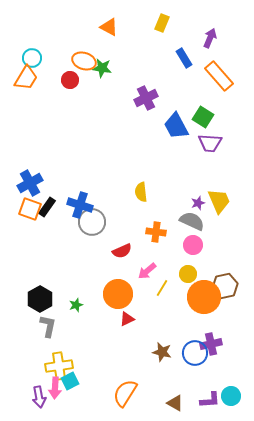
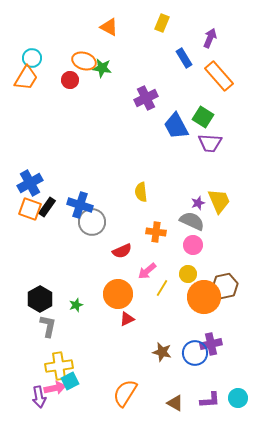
pink arrow at (55, 388): rotated 105 degrees counterclockwise
cyan circle at (231, 396): moved 7 px right, 2 px down
